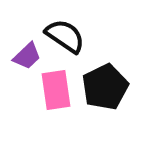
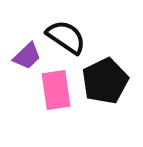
black semicircle: moved 1 px right, 1 px down
black pentagon: moved 6 px up
